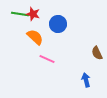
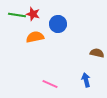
green line: moved 3 px left, 1 px down
orange semicircle: rotated 54 degrees counterclockwise
brown semicircle: rotated 128 degrees clockwise
pink line: moved 3 px right, 25 px down
